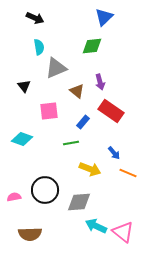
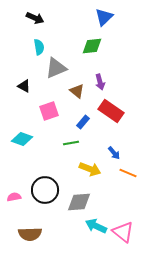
black triangle: rotated 24 degrees counterclockwise
pink square: rotated 12 degrees counterclockwise
